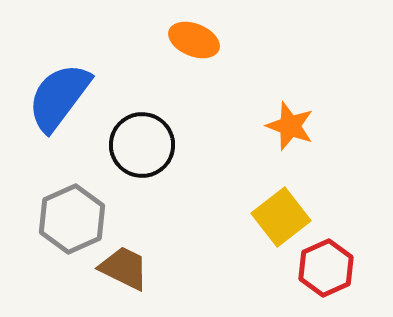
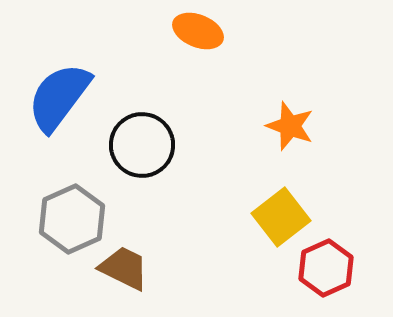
orange ellipse: moved 4 px right, 9 px up
